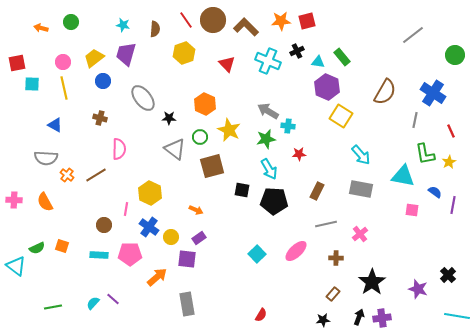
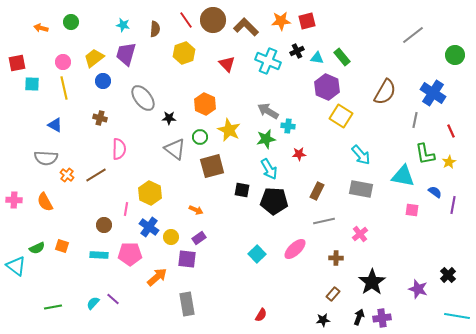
cyan triangle at (318, 62): moved 1 px left, 4 px up
gray line at (326, 224): moved 2 px left, 3 px up
pink ellipse at (296, 251): moved 1 px left, 2 px up
